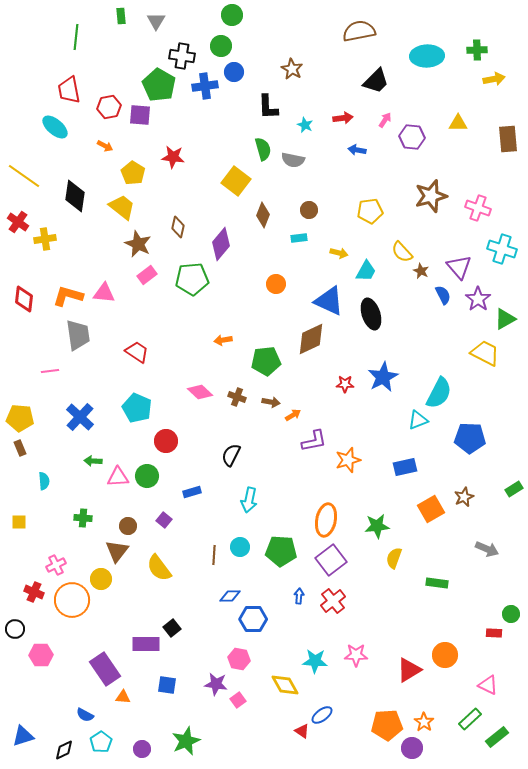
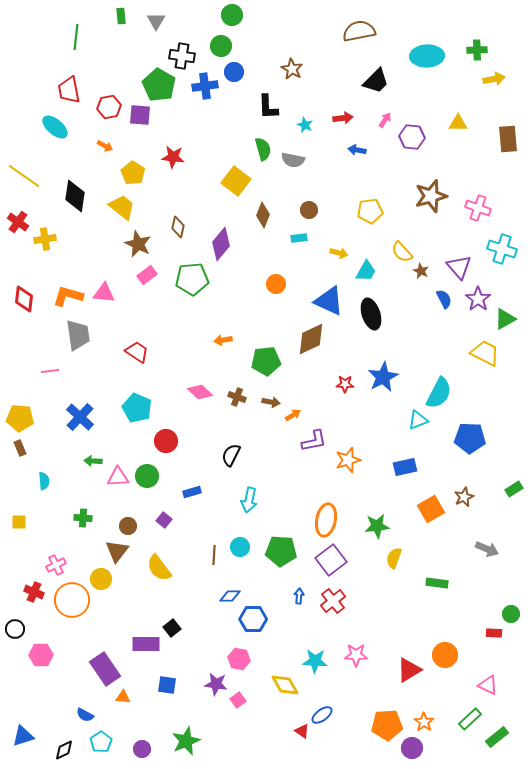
blue semicircle at (443, 295): moved 1 px right, 4 px down
